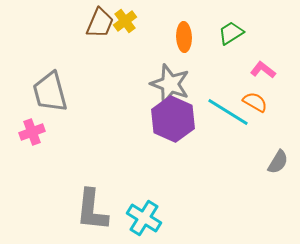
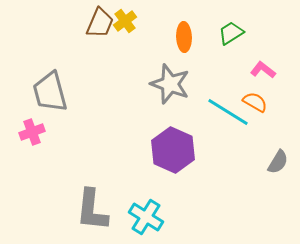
purple hexagon: moved 31 px down
cyan cross: moved 2 px right, 1 px up
